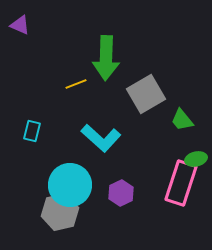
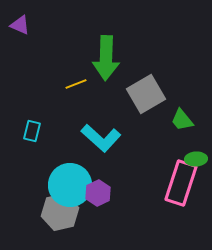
green ellipse: rotated 10 degrees clockwise
purple hexagon: moved 23 px left
